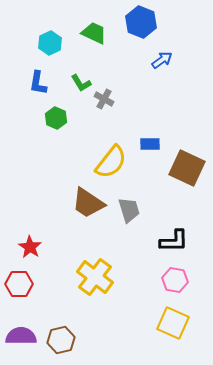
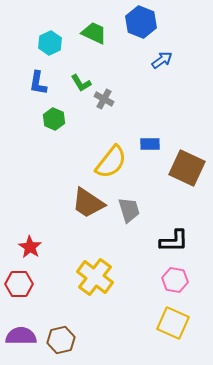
green hexagon: moved 2 px left, 1 px down
